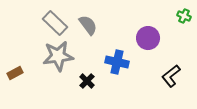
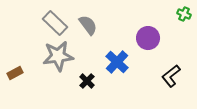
green cross: moved 2 px up
blue cross: rotated 30 degrees clockwise
